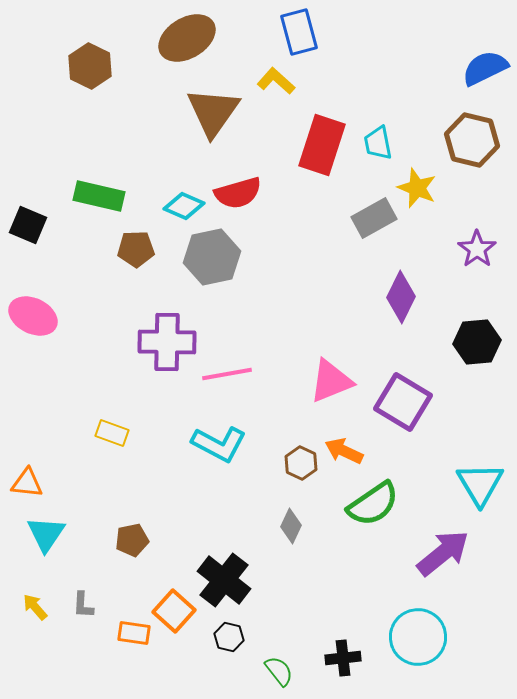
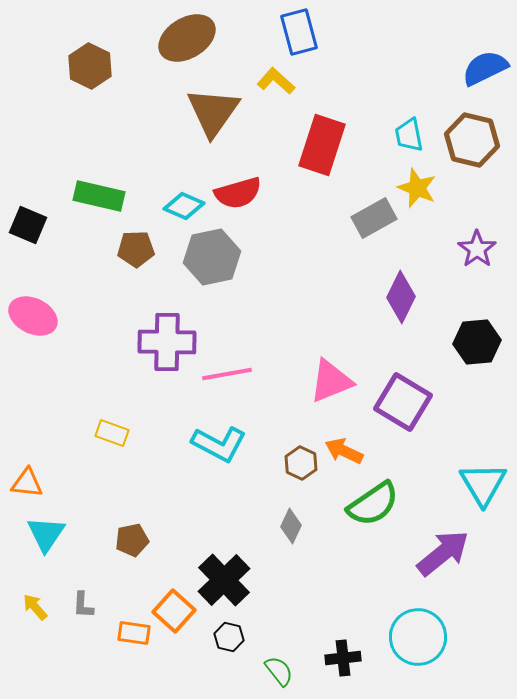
cyan trapezoid at (378, 143): moved 31 px right, 8 px up
cyan triangle at (480, 484): moved 3 px right
black cross at (224, 580): rotated 8 degrees clockwise
